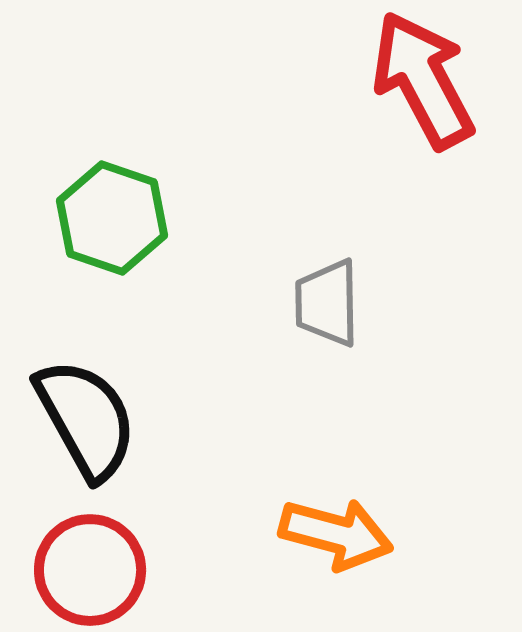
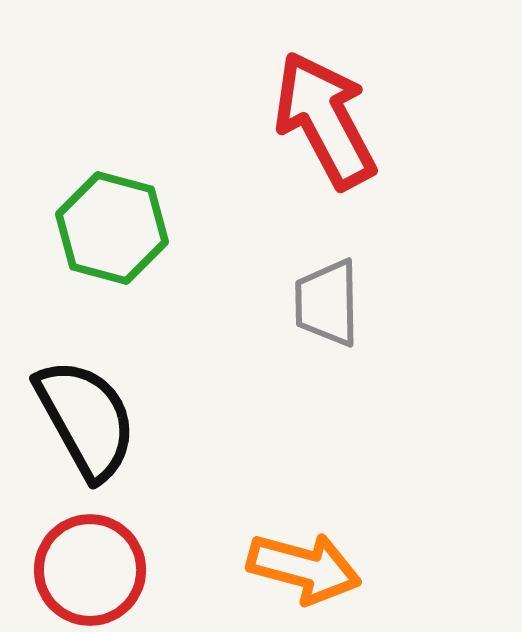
red arrow: moved 98 px left, 40 px down
green hexagon: moved 10 px down; rotated 4 degrees counterclockwise
orange arrow: moved 32 px left, 34 px down
